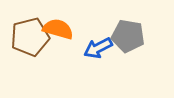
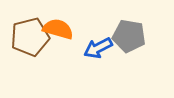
gray pentagon: moved 1 px right
